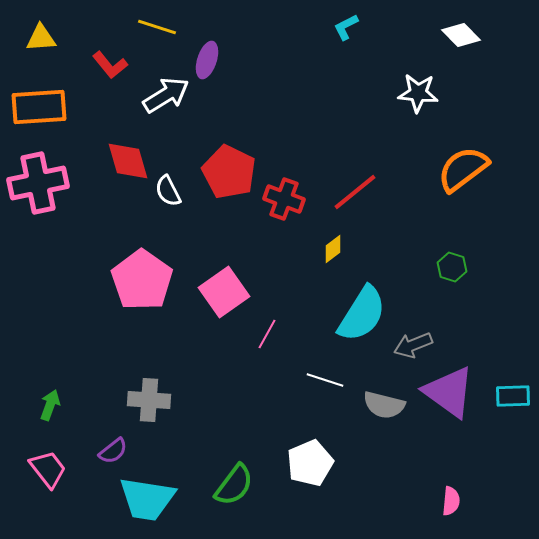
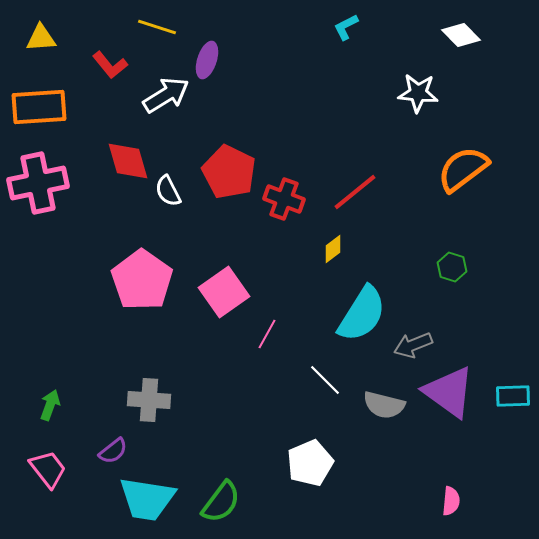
white line: rotated 27 degrees clockwise
green semicircle: moved 13 px left, 17 px down
